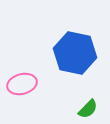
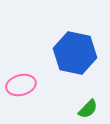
pink ellipse: moved 1 px left, 1 px down
